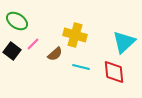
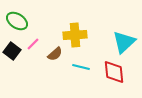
yellow cross: rotated 20 degrees counterclockwise
